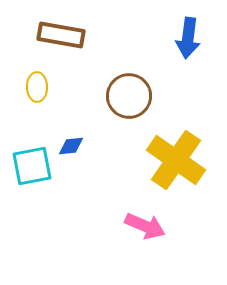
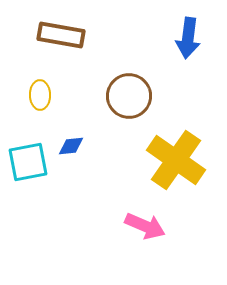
yellow ellipse: moved 3 px right, 8 px down
cyan square: moved 4 px left, 4 px up
